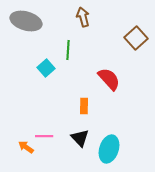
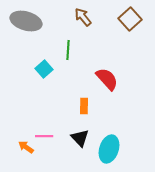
brown arrow: rotated 24 degrees counterclockwise
brown square: moved 6 px left, 19 px up
cyan square: moved 2 px left, 1 px down
red semicircle: moved 2 px left
